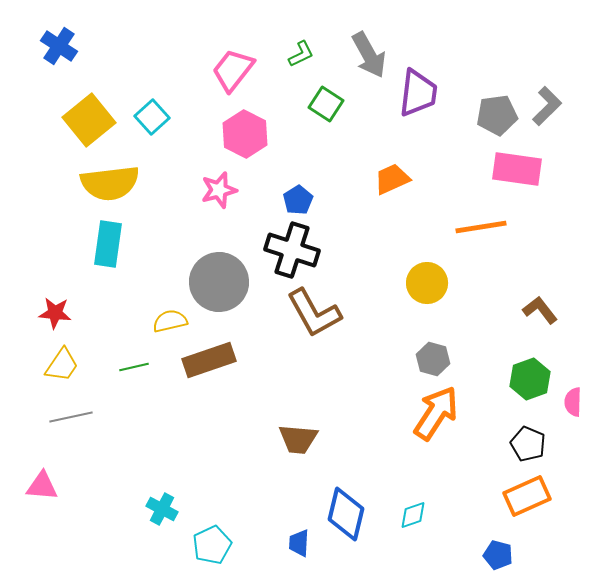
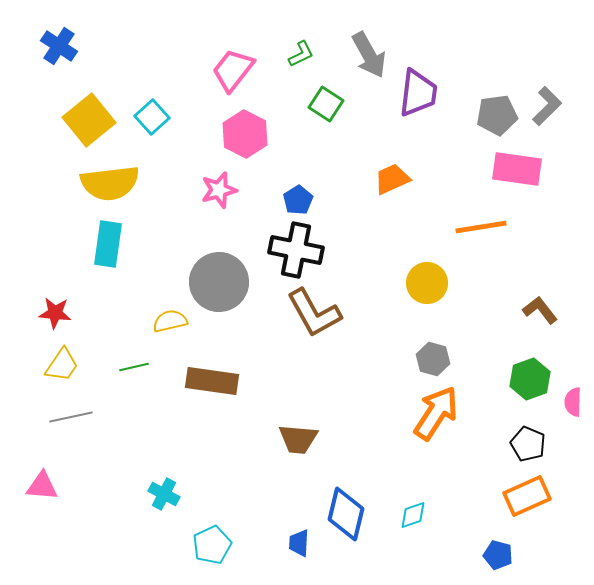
black cross at (292, 250): moved 4 px right; rotated 6 degrees counterclockwise
brown rectangle at (209, 360): moved 3 px right, 21 px down; rotated 27 degrees clockwise
cyan cross at (162, 509): moved 2 px right, 15 px up
